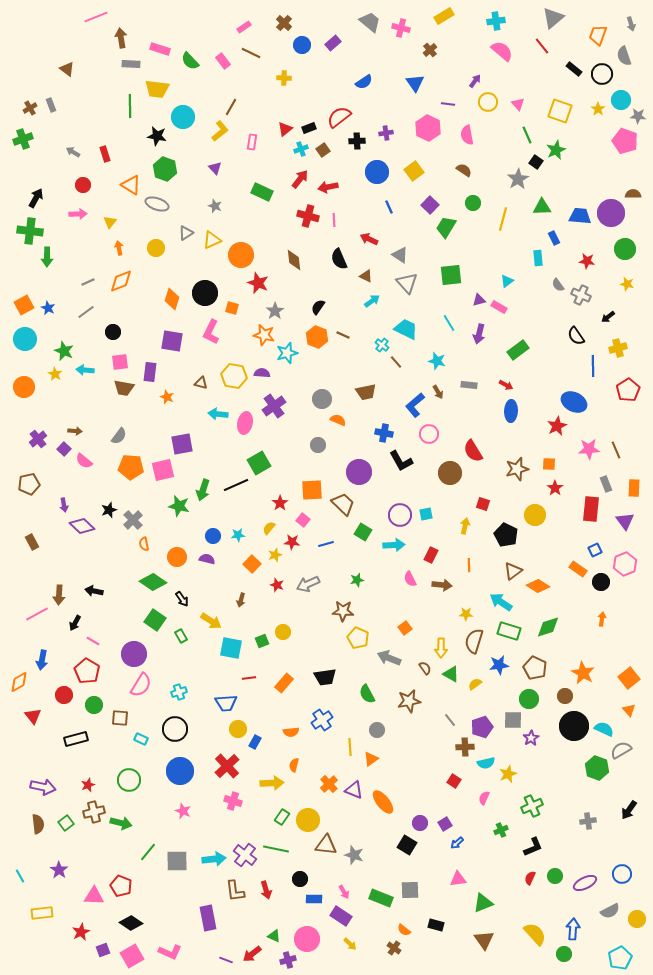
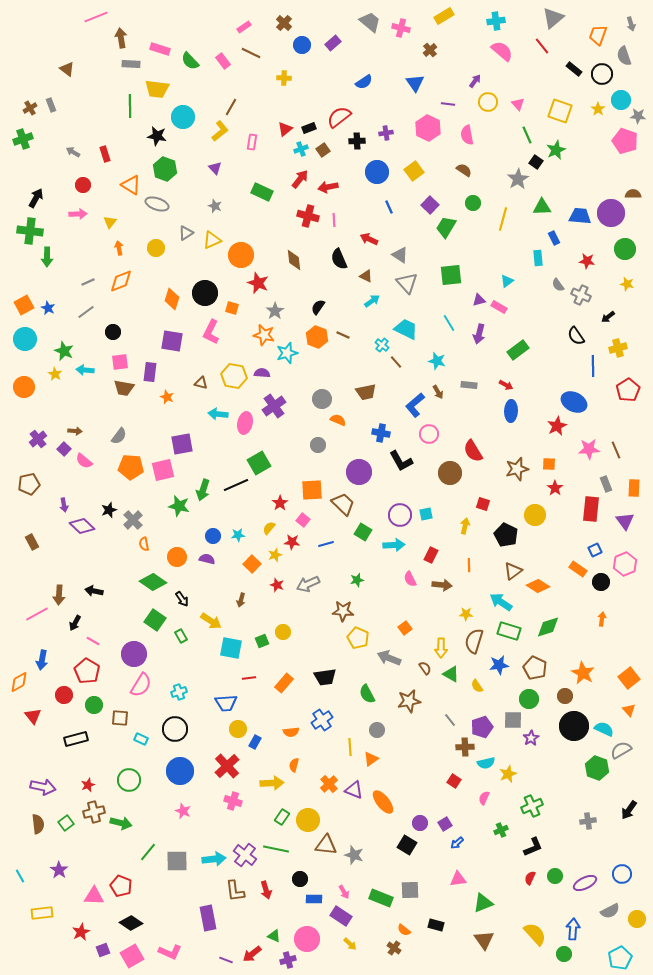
blue cross at (384, 433): moved 3 px left
yellow semicircle at (475, 684): moved 2 px right, 2 px down; rotated 88 degrees counterclockwise
